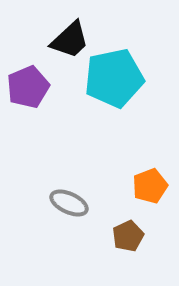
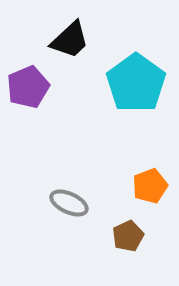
cyan pentagon: moved 22 px right, 5 px down; rotated 24 degrees counterclockwise
